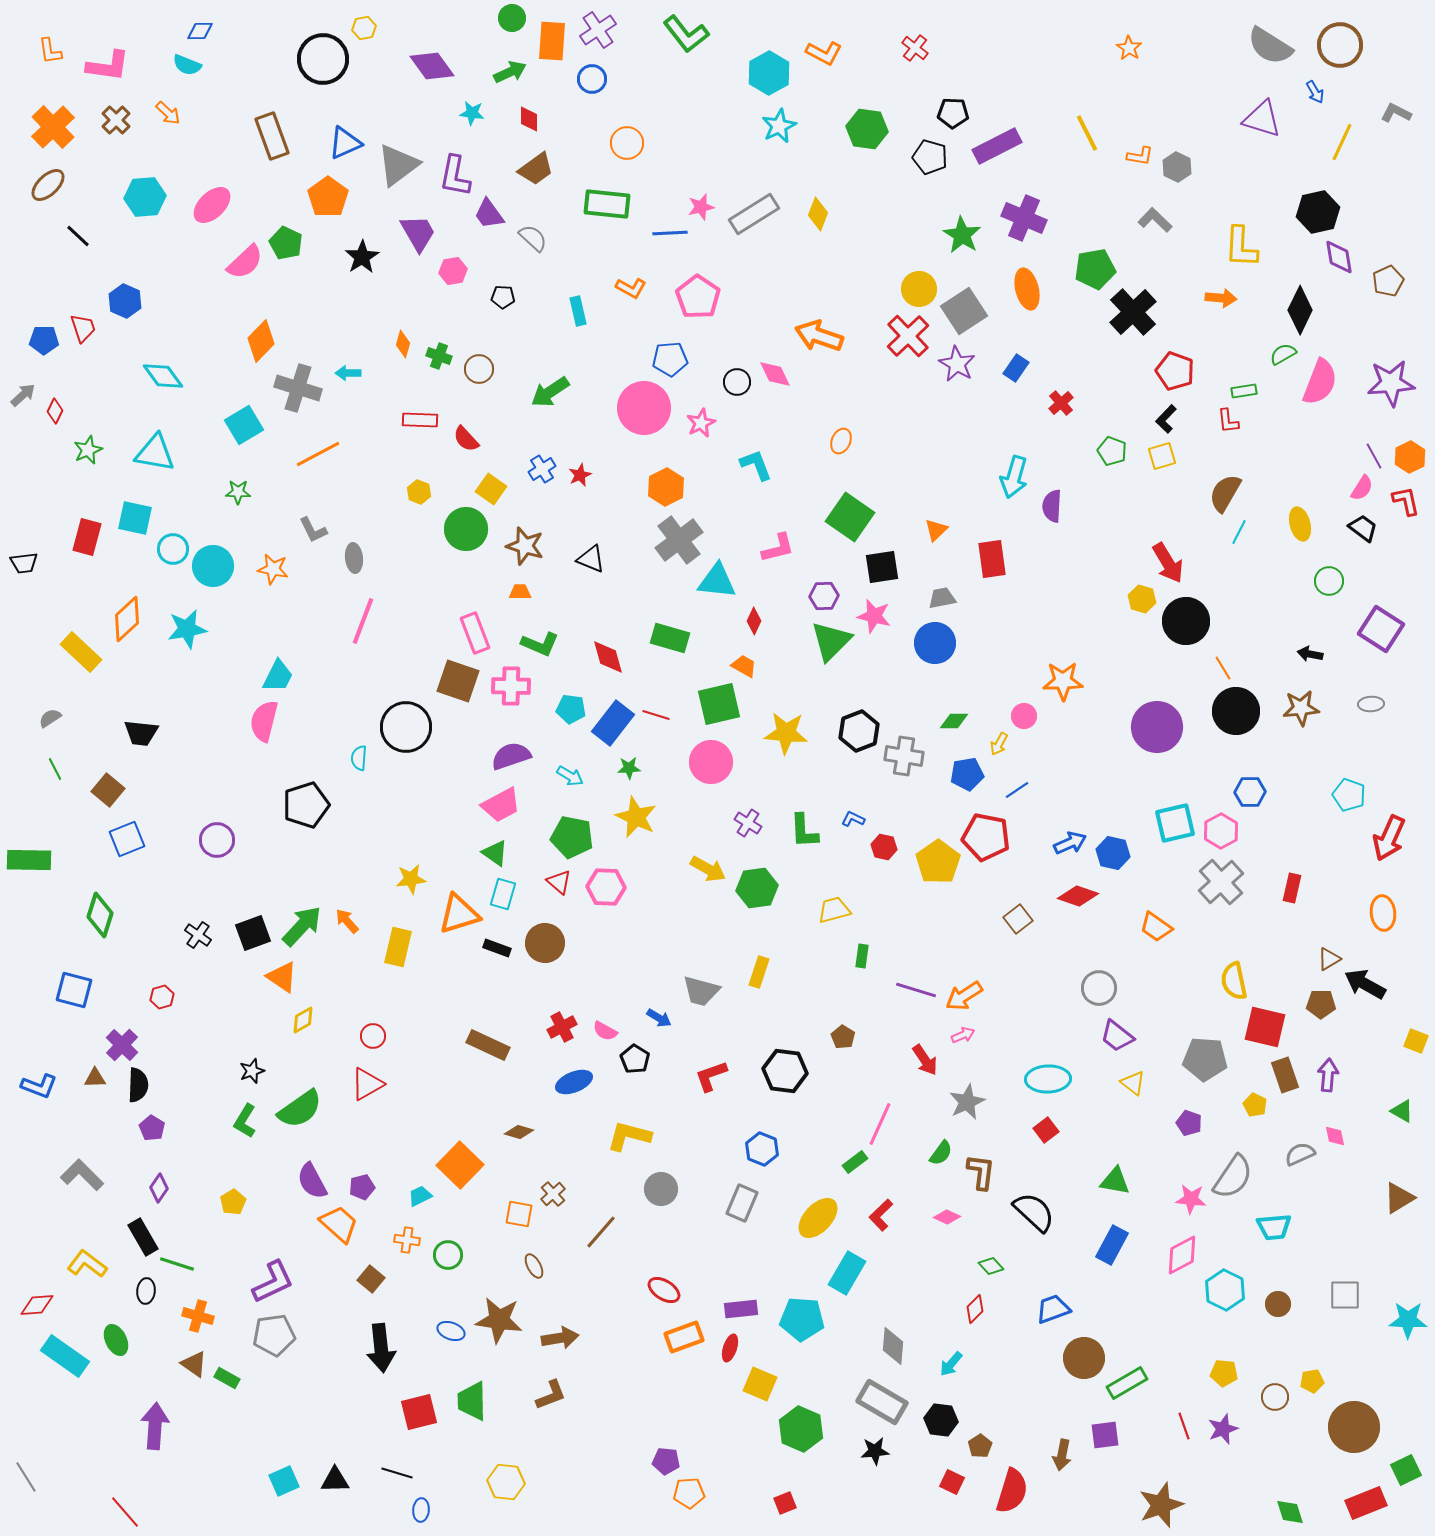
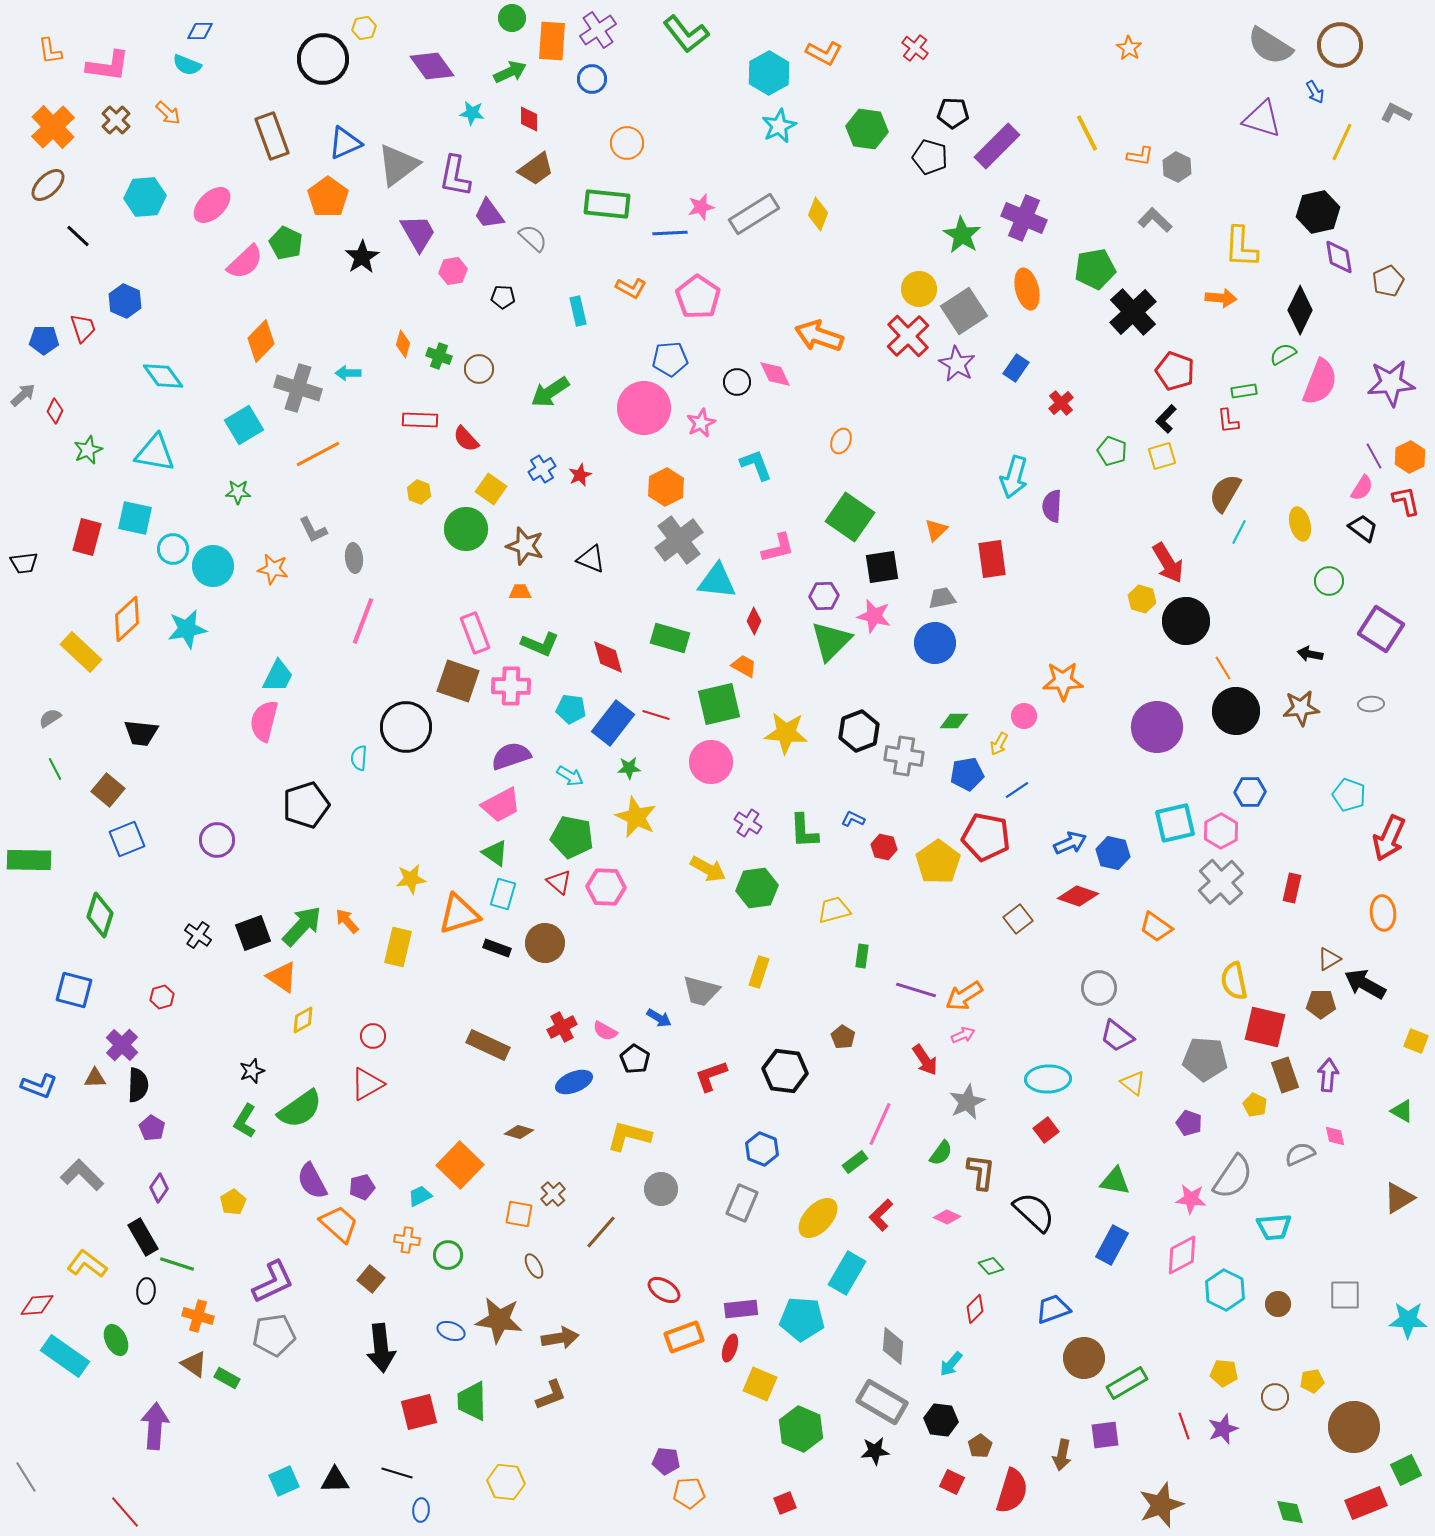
purple rectangle at (997, 146): rotated 18 degrees counterclockwise
